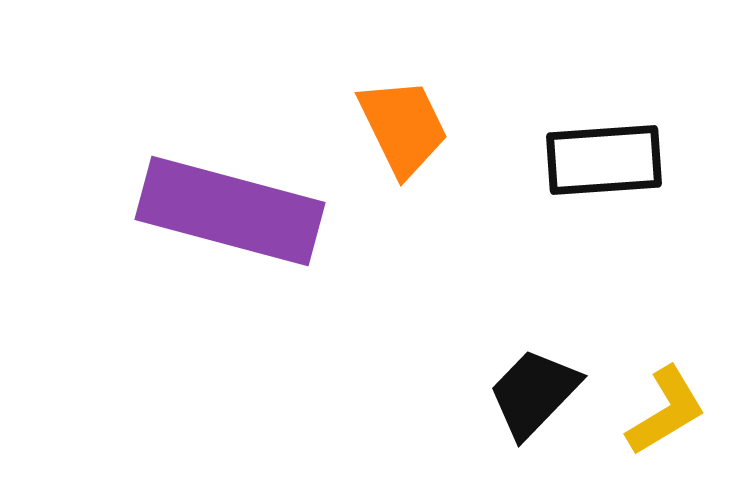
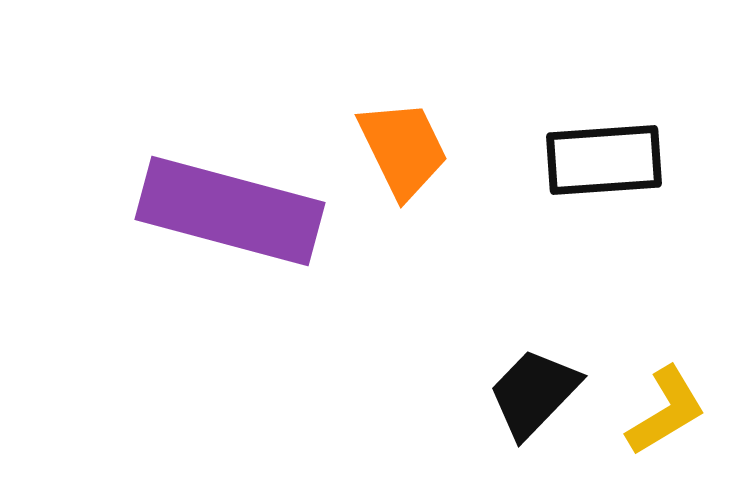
orange trapezoid: moved 22 px down
